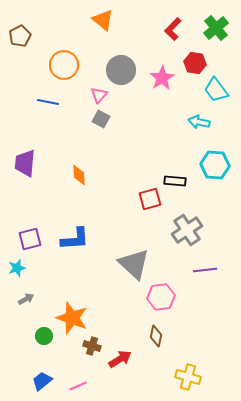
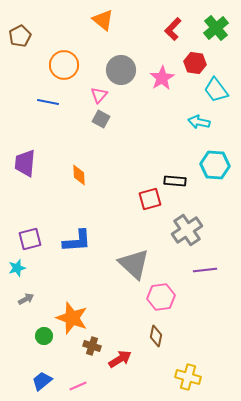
blue L-shape: moved 2 px right, 2 px down
